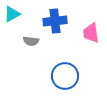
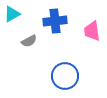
pink trapezoid: moved 1 px right, 2 px up
gray semicircle: moved 2 px left; rotated 35 degrees counterclockwise
